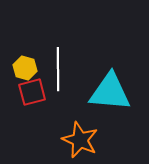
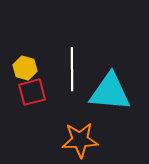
white line: moved 14 px right
orange star: rotated 27 degrees counterclockwise
